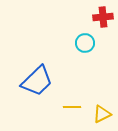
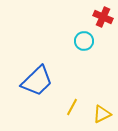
red cross: rotated 30 degrees clockwise
cyan circle: moved 1 px left, 2 px up
yellow line: rotated 60 degrees counterclockwise
